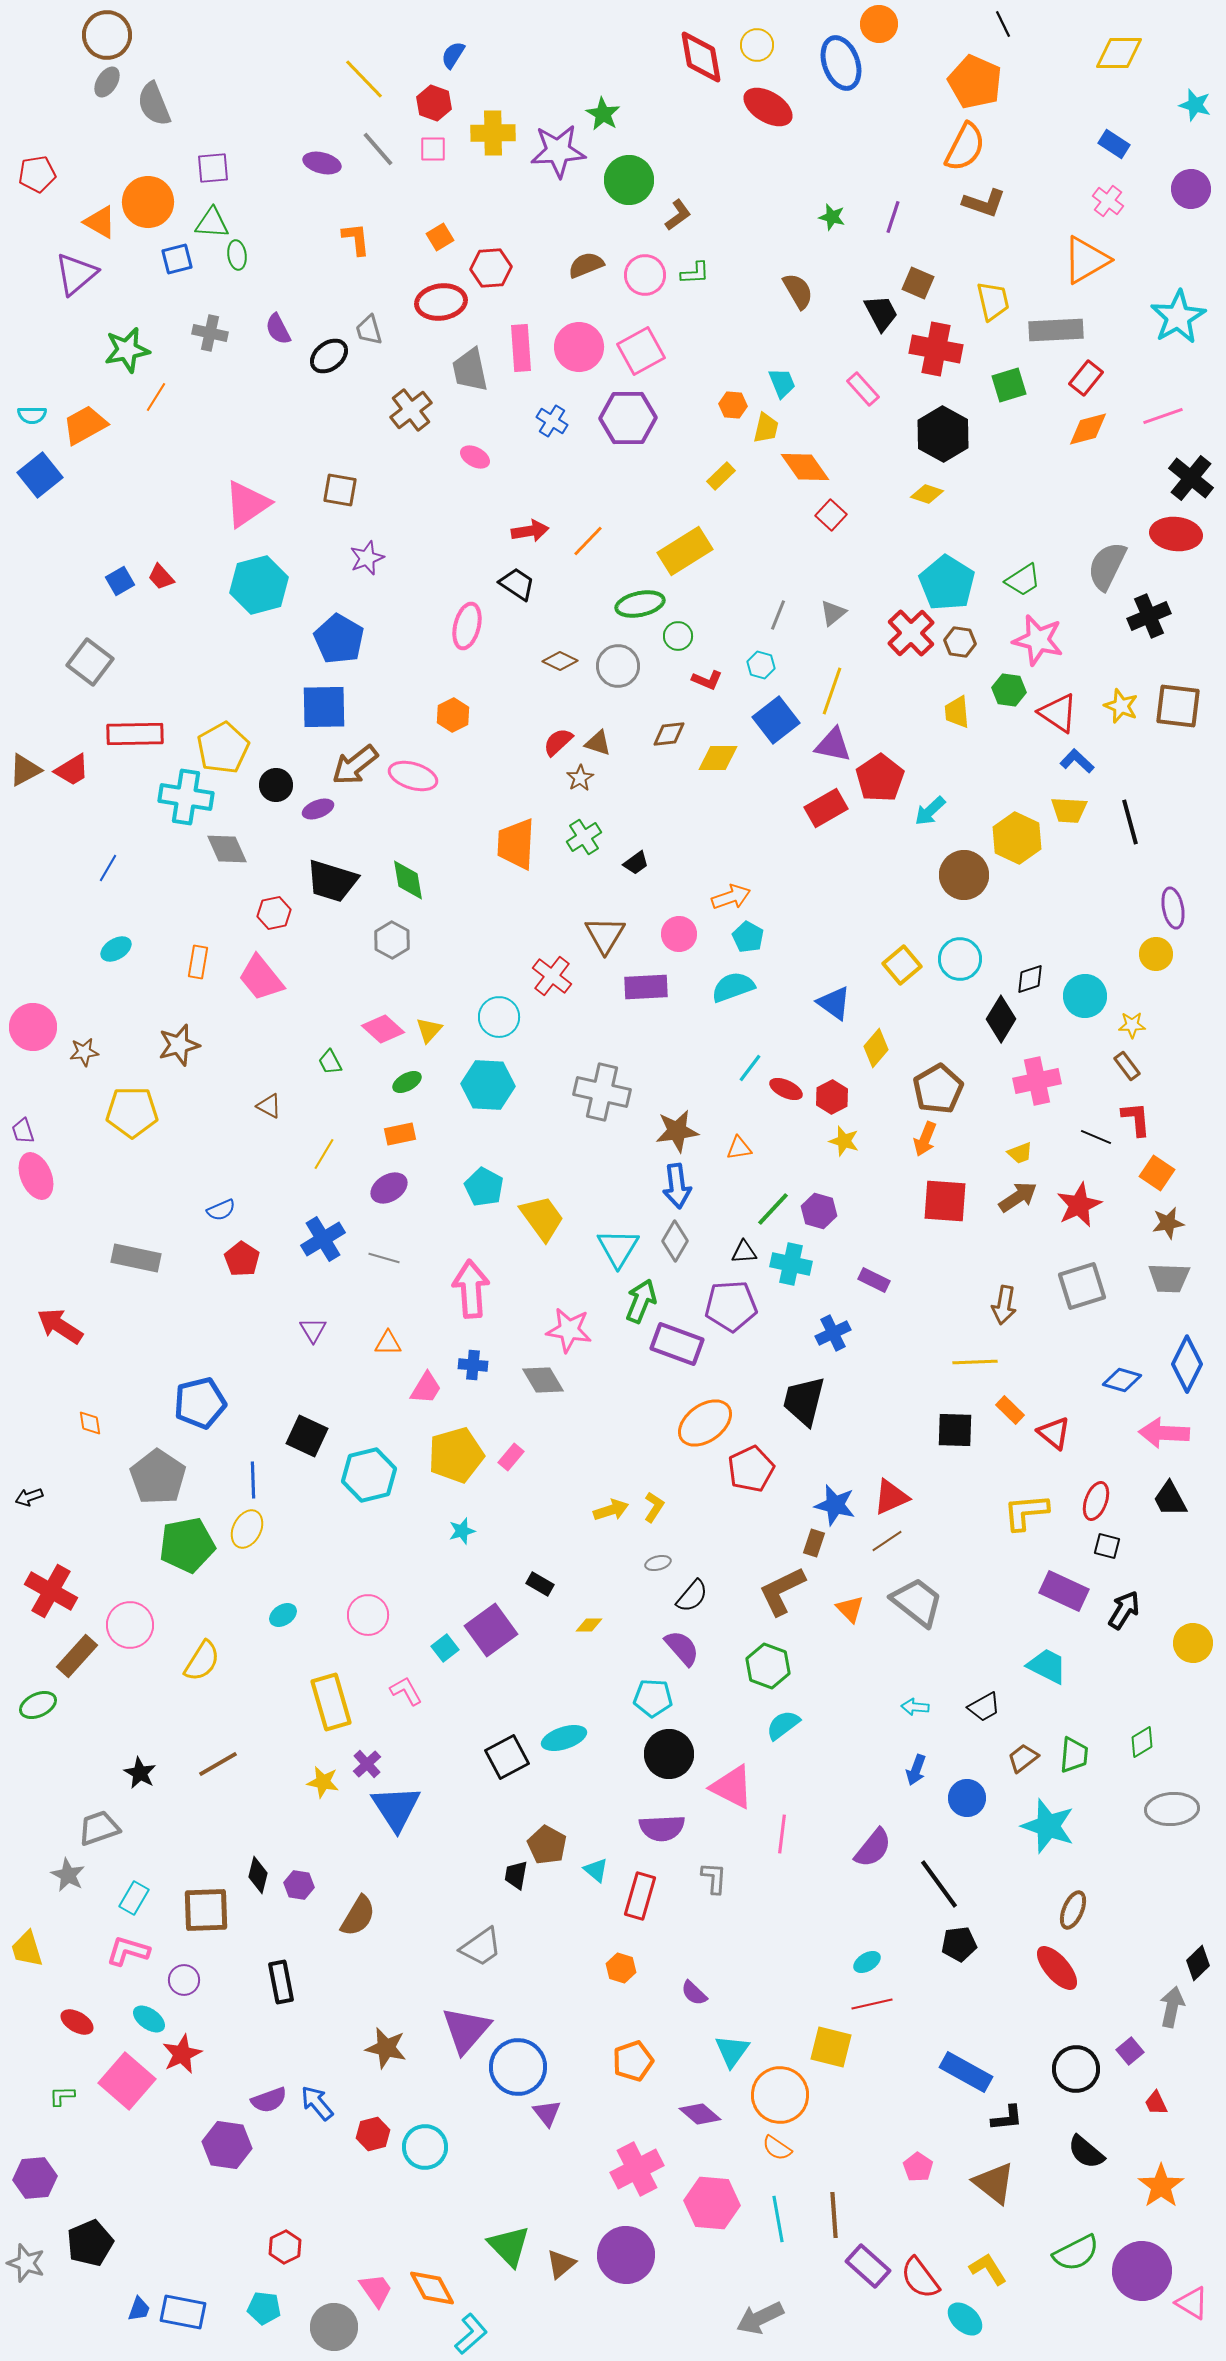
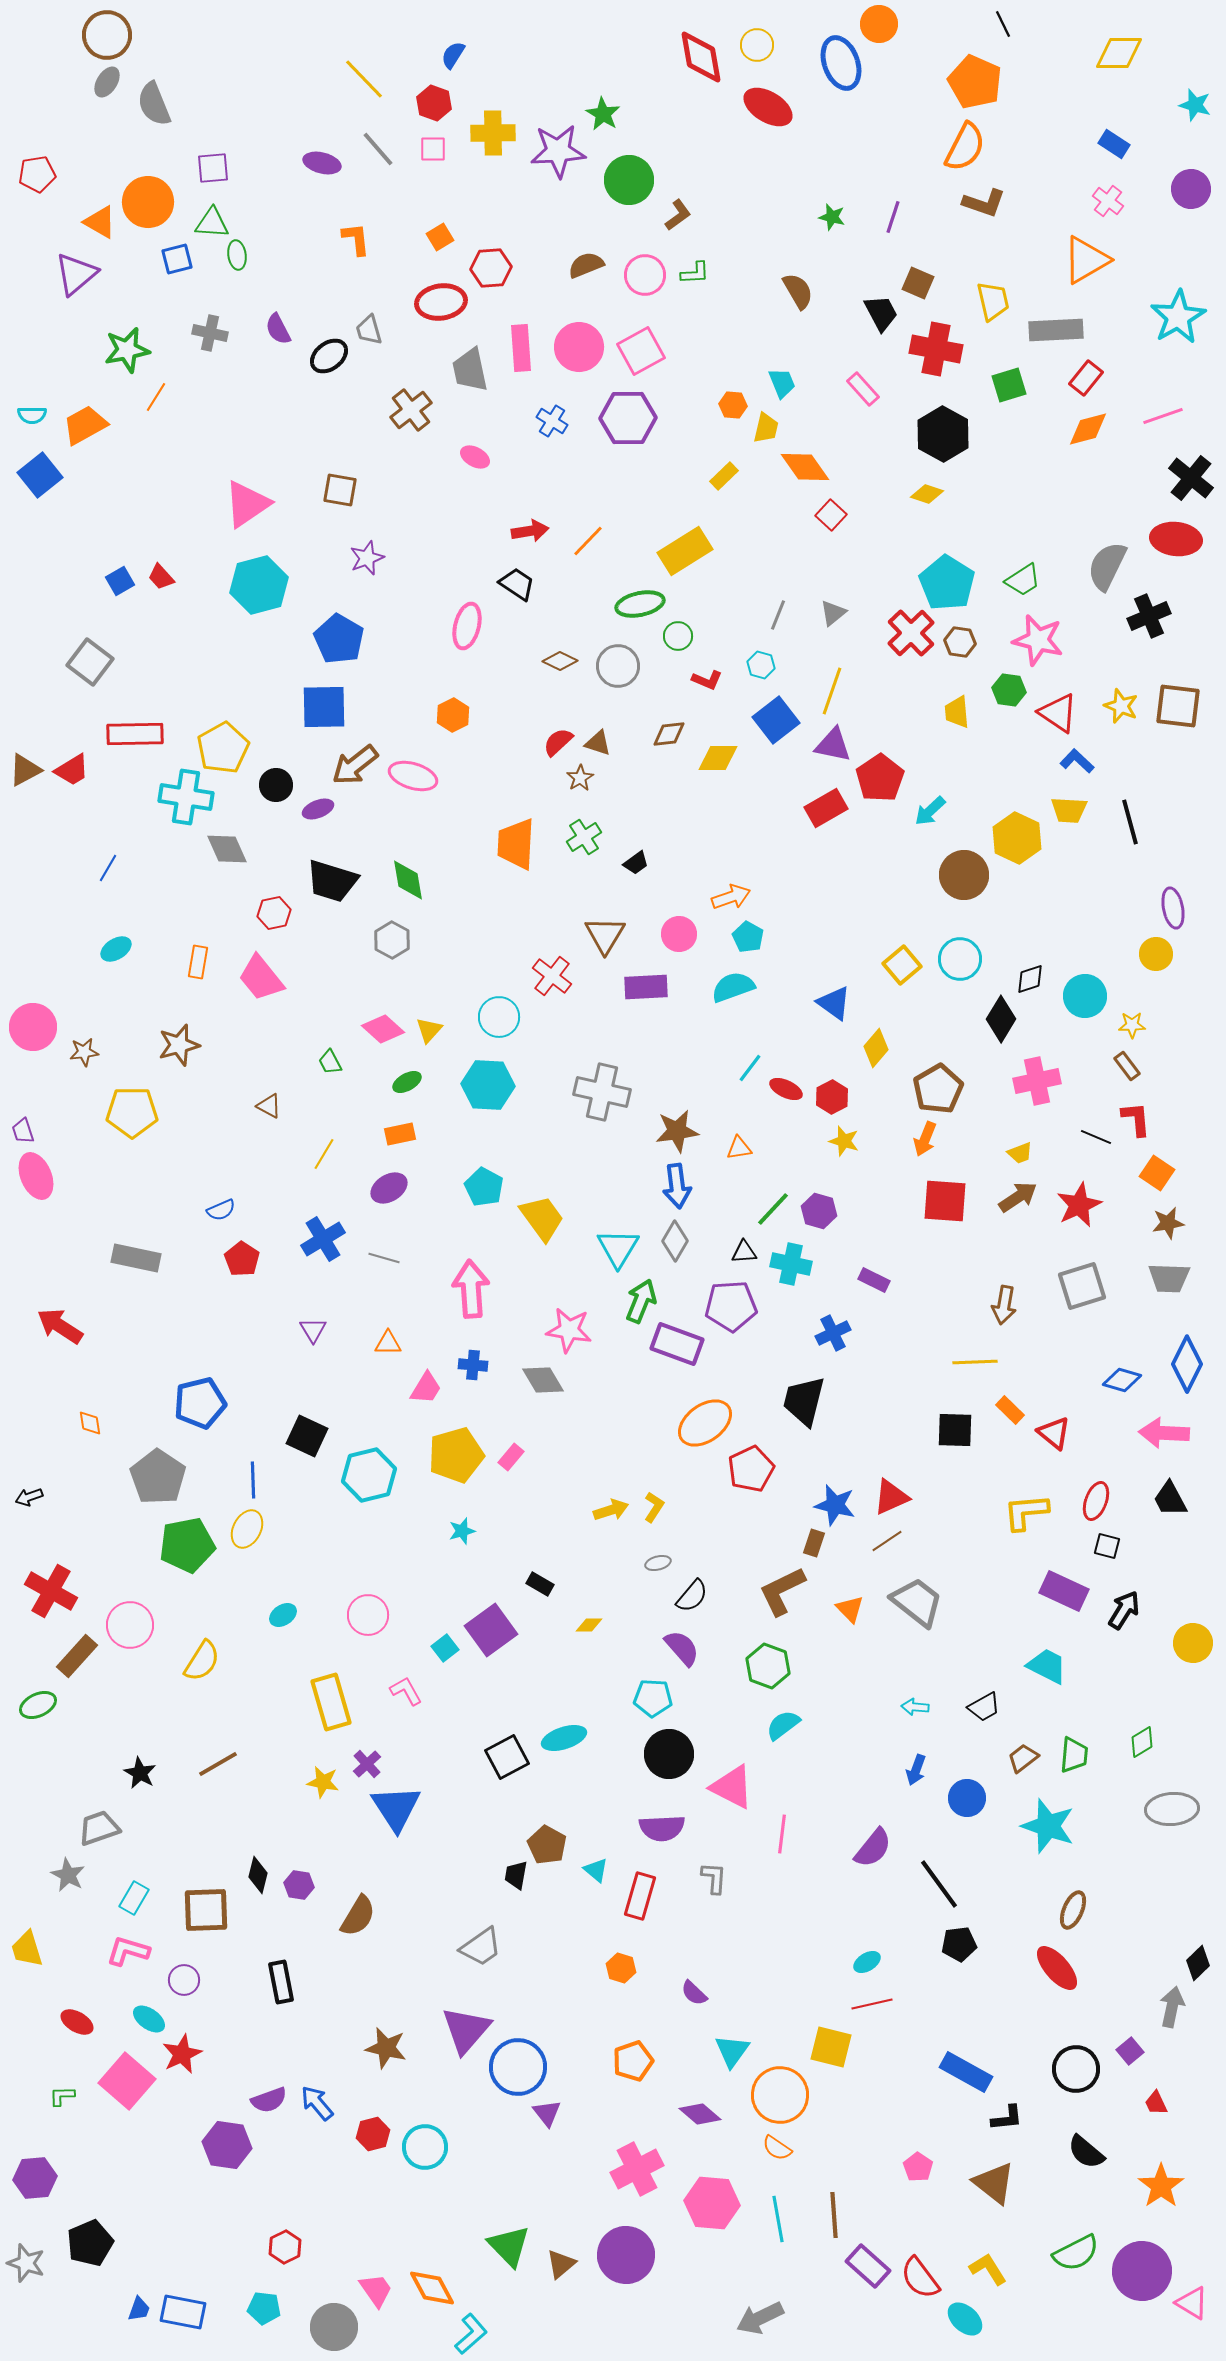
yellow rectangle at (721, 476): moved 3 px right
red ellipse at (1176, 534): moved 5 px down
